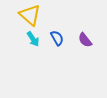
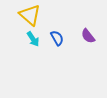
purple semicircle: moved 3 px right, 4 px up
